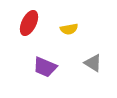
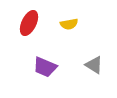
yellow semicircle: moved 5 px up
gray triangle: moved 1 px right, 2 px down
